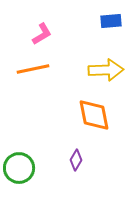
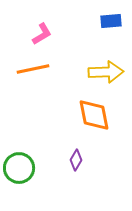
yellow arrow: moved 2 px down
